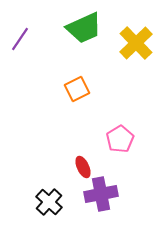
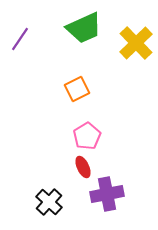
pink pentagon: moved 33 px left, 3 px up
purple cross: moved 6 px right
